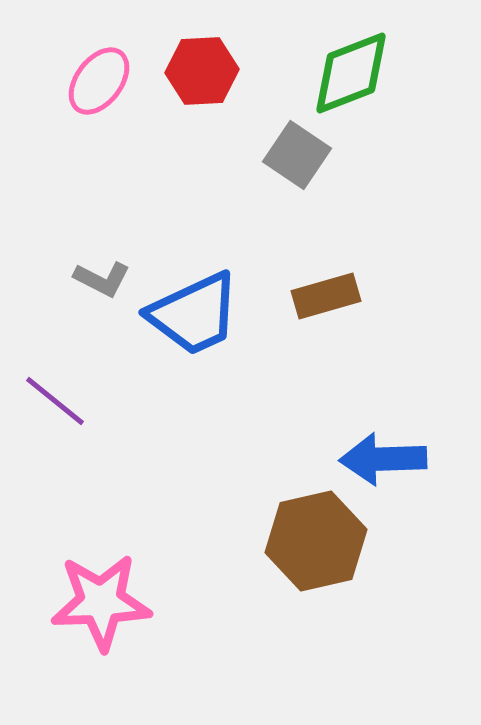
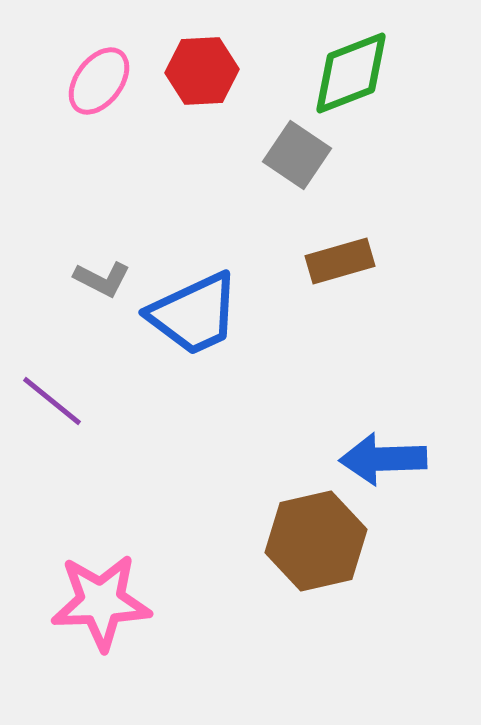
brown rectangle: moved 14 px right, 35 px up
purple line: moved 3 px left
